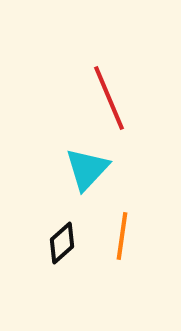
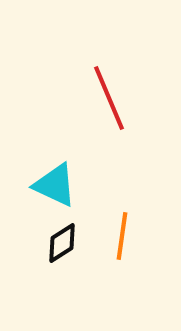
cyan triangle: moved 32 px left, 16 px down; rotated 48 degrees counterclockwise
black diamond: rotated 9 degrees clockwise
